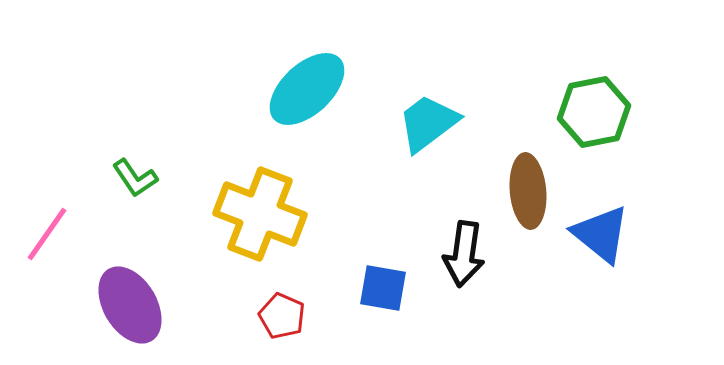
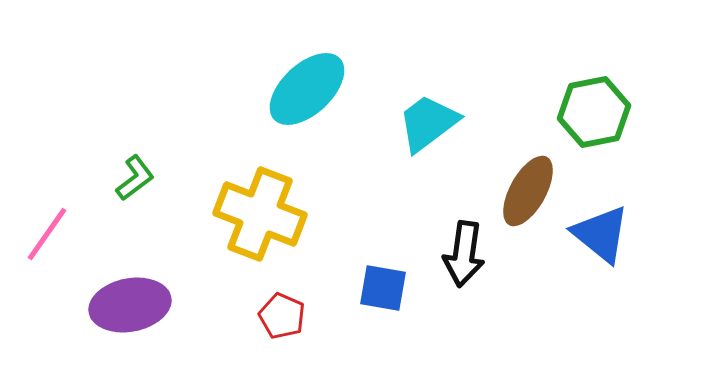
green L-shape: rotated 93 degrees counterclockwise
brown ellipse: rotated 34 degrees clockwise
purple ellipse: rotated 70 degrees counterclockwise
